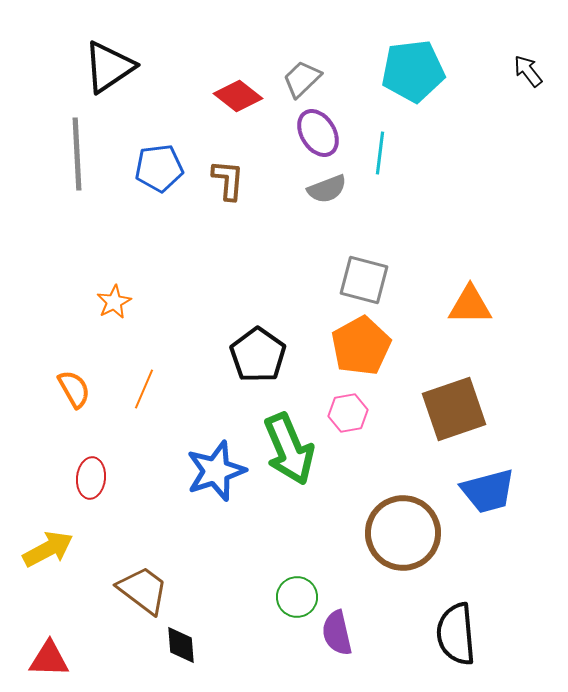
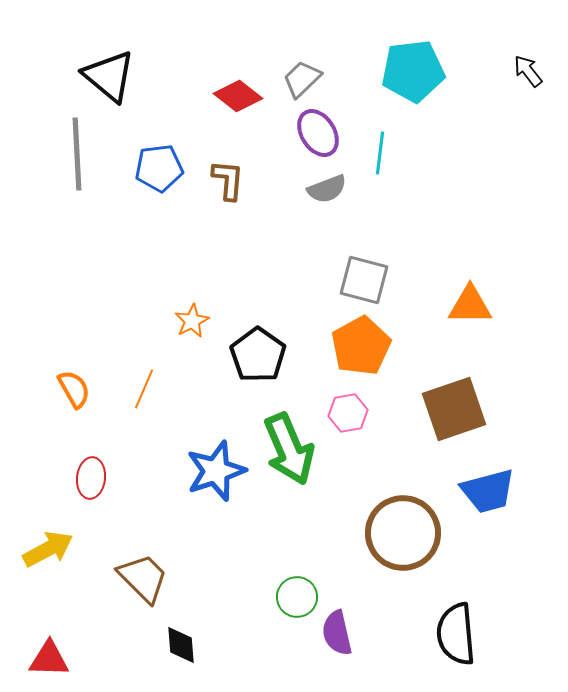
black triangle: moved 9 px down; rotated 46 degrees counterclockwise
orange star: moved 78 px right, 19 px down
brown trapezoid: moved 12 px up; rotated 8 degrees clockwise
